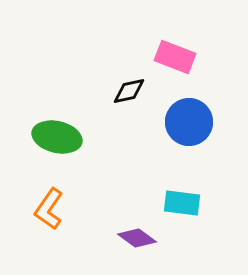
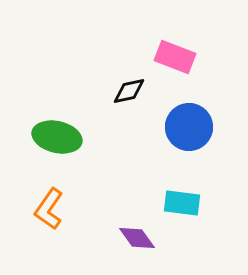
blue circle: moved 5 px down
purple diamond: rotated 18 degrees clockwise
